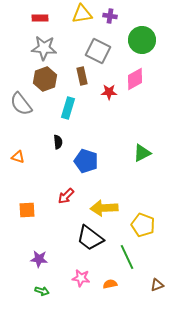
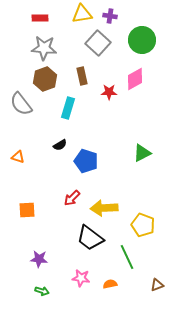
gray square: moved 8 px up; rotated 15 degrees clockwise
black semicircle: moved 2 px right, 3 px down; rotated 64 degrees clockwise
red arrow: moved 6 px right, 2 px down
